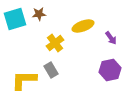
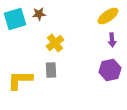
yellow ellipse: moved 25 px right, 10 px up; rotated 15 degrees counterclockwise
purple arrow: moved 1 px right, 2 px down; rotated 32 degrees clockwise
gray rectangle: rotated 28 degrees clockwise
yellow L-shape: moved 4 px left
